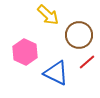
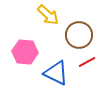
pink hexagon: rotated 20 degrees counterclockwise
red line: rotated 12 degrees clockwise
